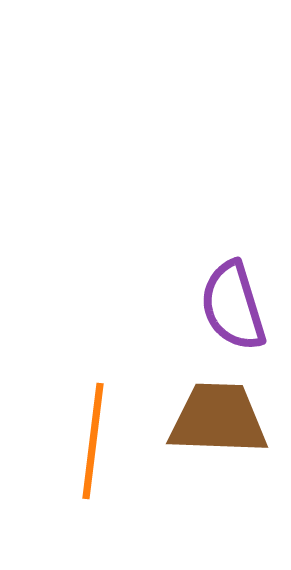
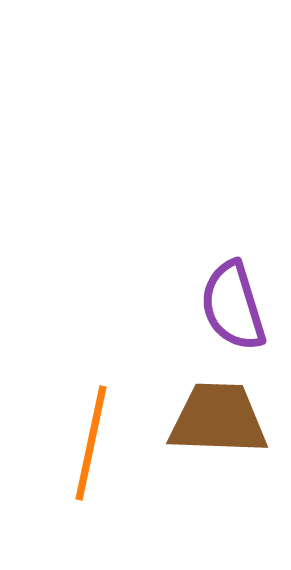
orange line: moved 2 px left, 2 px down; rotated 5 degrees clockwise
